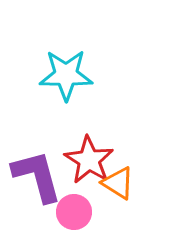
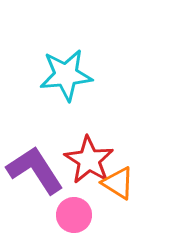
cyan star: rotated 6 degrees counterclockwise
purple L-shape: moved 2 px left, 6 px up; rotated 18 degrees counterclockwise
pink circle: moved 3 px down
